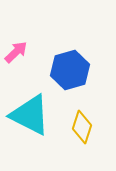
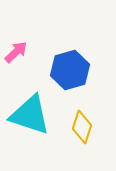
cyan triangle: rotated 9 degrees counterclockwise
